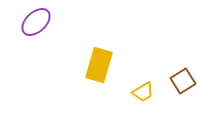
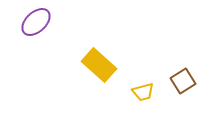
yellow rectangle: rotated 64 degrees counterclockwise
yellow trapezoid: rotated 15 degrees clockwise
